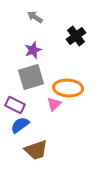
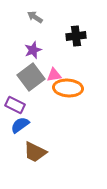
black cross: rotated 30 degrees clockwise
gray square: rotated 20 degrees counterclockwise
pink triangle: moved 29 px up; rotated 35 degrees clockwise
brown trapezoid: moved 1 px left, 2 px down; rotated 45 degrees clockwise
